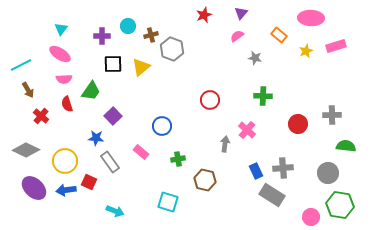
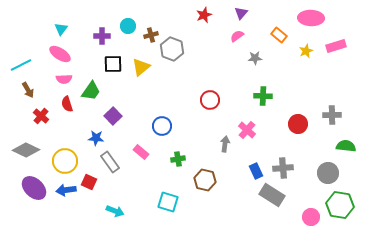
gray star at (255, 58): rotated 16 degrees counterclockwise
